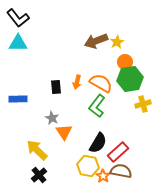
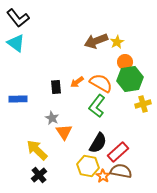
cyan triangle: moved 2 px left; rotated 36 degrees clockwise
orange arrow: rotated 40 degrees clockwise
